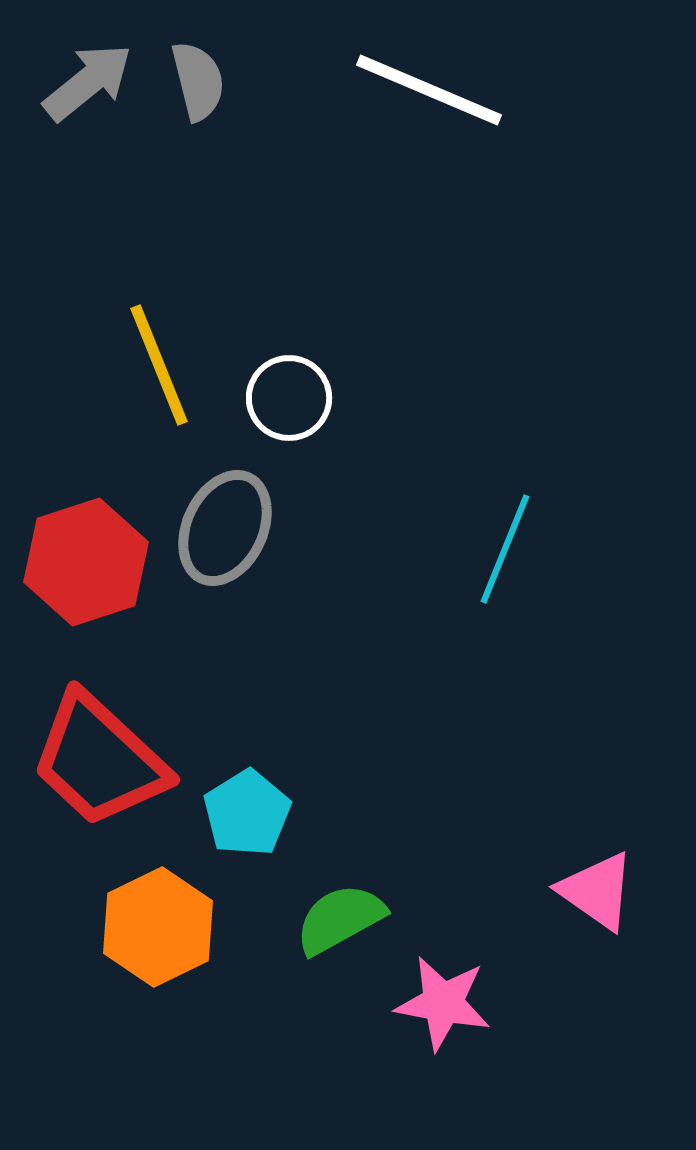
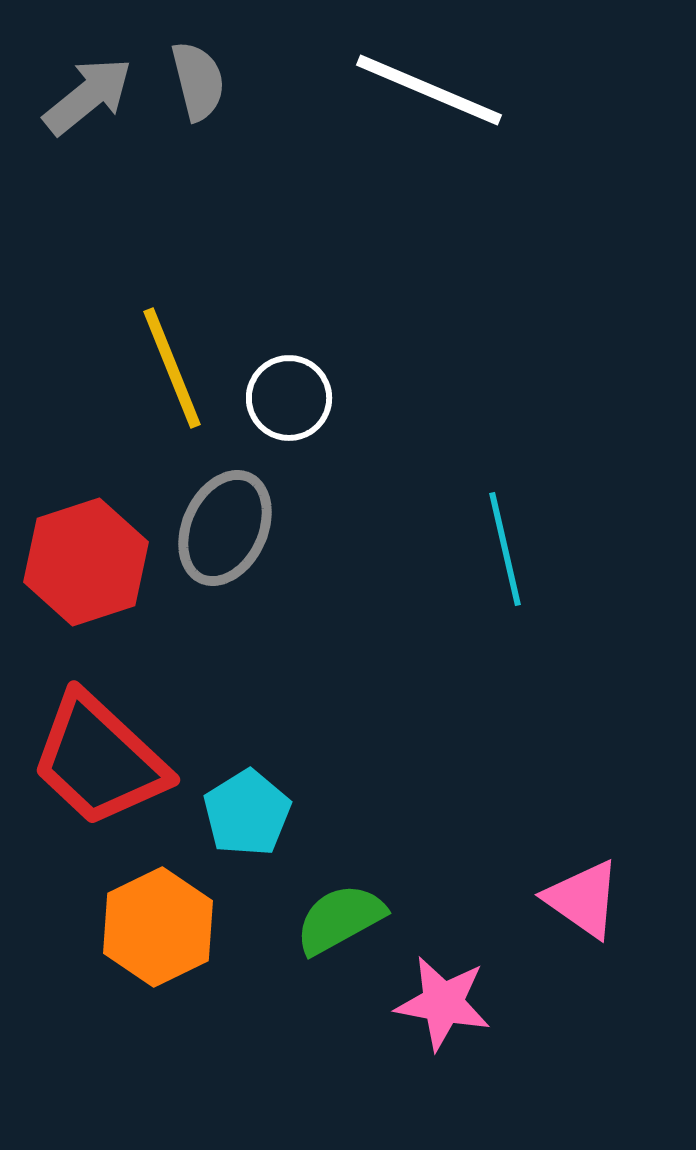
gray arrow: moved 14 px down
yellow line: moved 13 px right, 3 px down
cyan line: rotated 35 degrees counterclockwise
pink triangle: moved 14 px left, 8 px down
